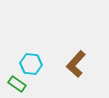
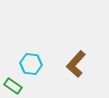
green rectangle: moved 4 px left, 2 px down
